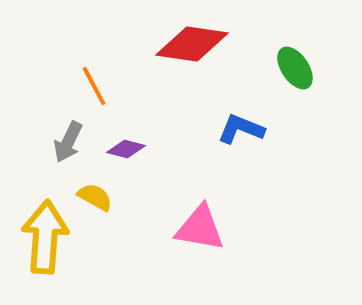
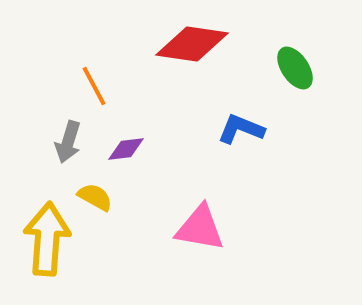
gray arrow: rotated 9 degrees counterclockwise
purple diamond: rotated 21 degrees counterclockwise
yellow arrow: moved 2 px right, 2 px down
